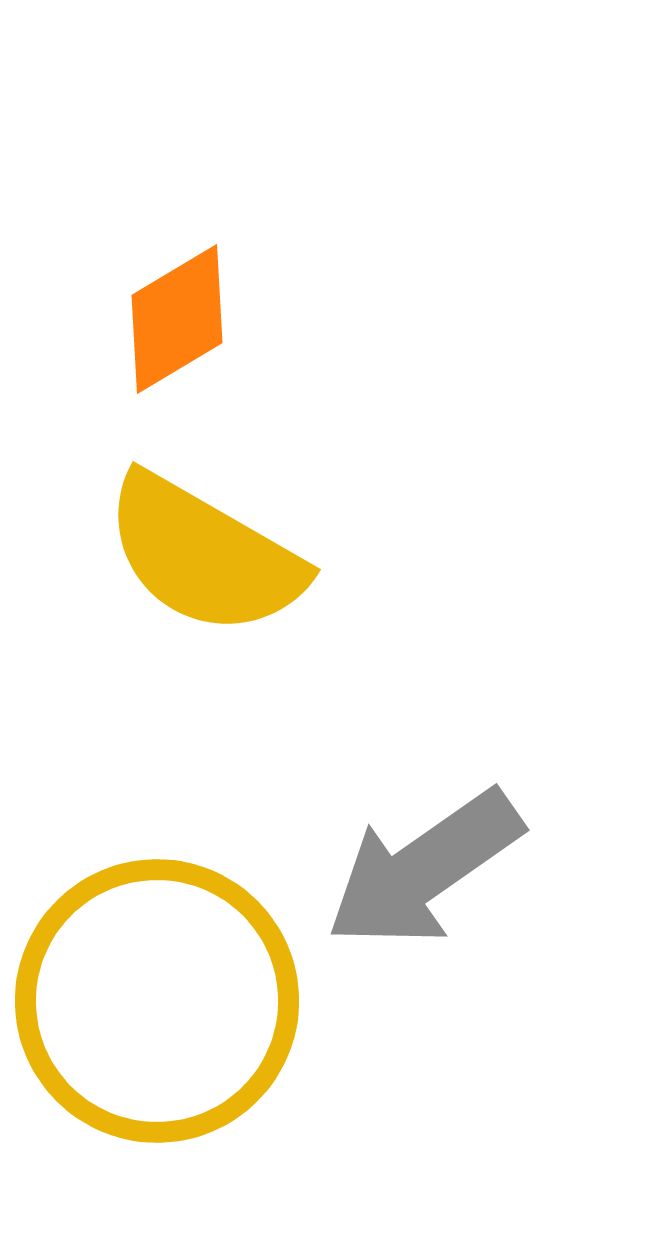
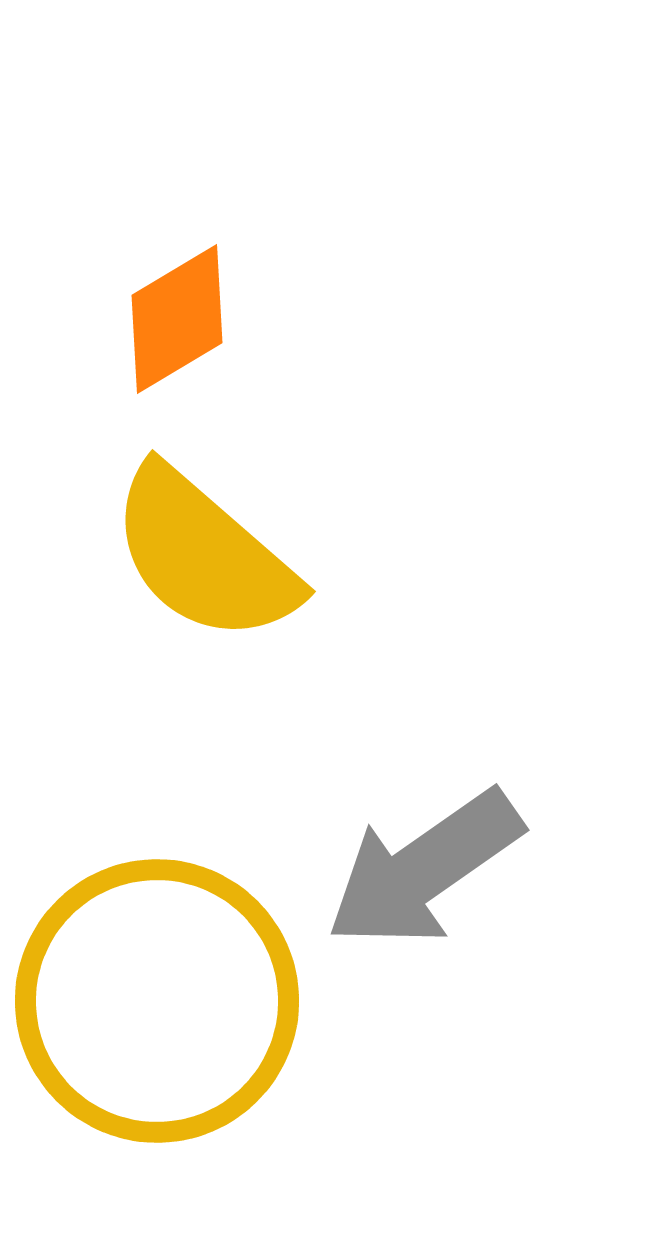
yellow semicircle: rotated 11 degrees clockwise
